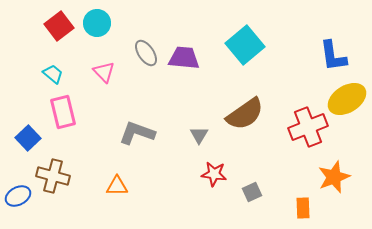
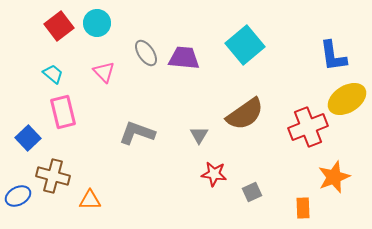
orange triangle: moved 27 px left, 14 px down
